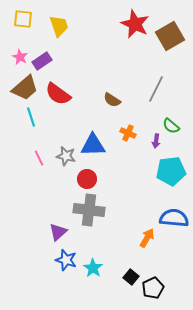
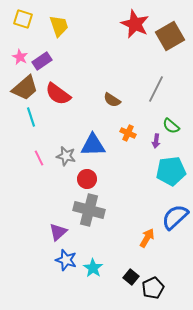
yellow square: rotated 12 degrees clockwise
gray cross: rotated 8 degrees clockwise
blue semicircle: moved 1 px right, 1 px up; rotated 48 degrees counterclockwise
